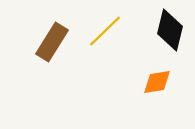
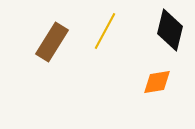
yellow line: rotated 18 degrees counterclockwise
